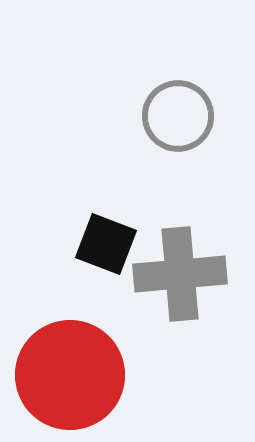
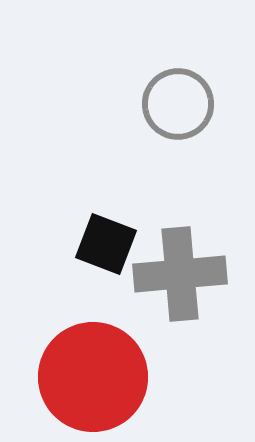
gray circle: moved 12 px up
red circle: moved 23 px right, 2 px down
